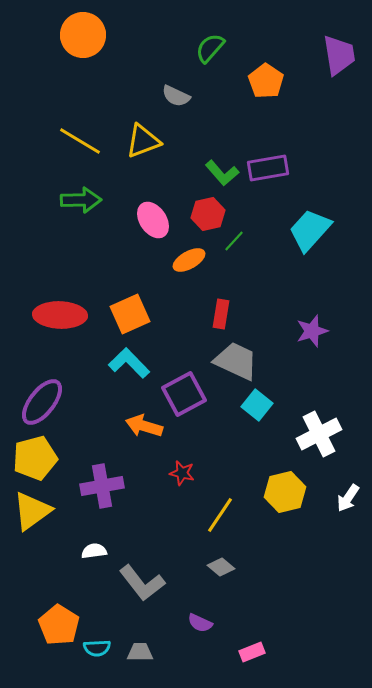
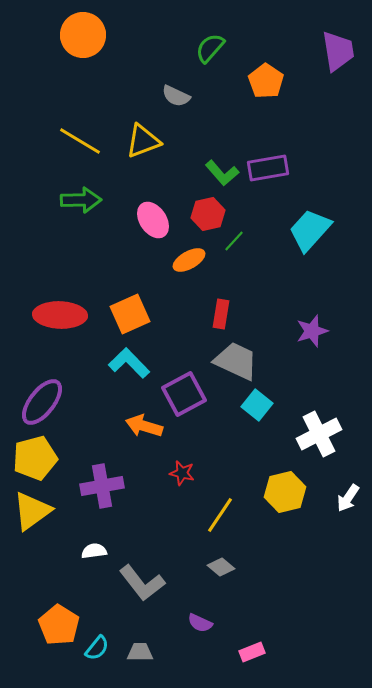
purple trapezoid at (339, 55): moved 1 px left, 4 px up
cyan semicircle at (97, 648): rotated 48 degrees counterclockwise
